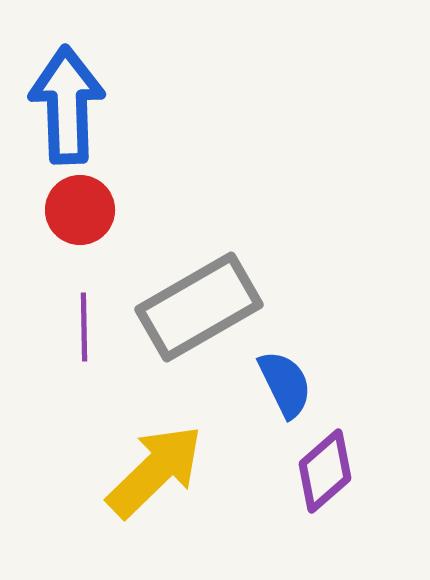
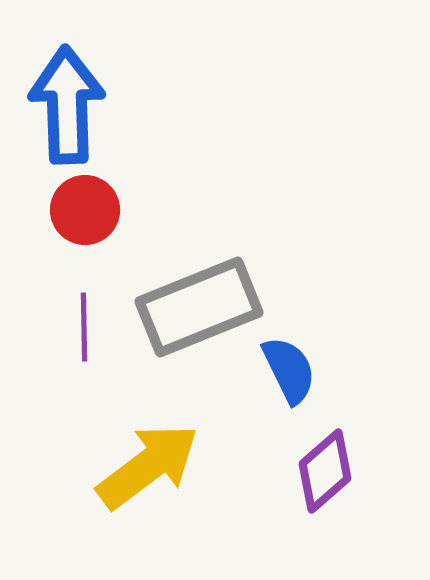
red circle: moved 5 px right
gray rectangle: rotated 8 degrees clockwise
blue semicircle: moved 4 px right, 14 px up
yellow arrow: moved 7 px left, 5 px up; rotated 7 degrees clockwise
